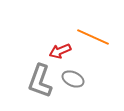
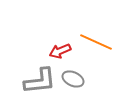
orange line: moved 3 px right, 5 px down
gray L-shape: rotated 116 degrees counterclockwise
